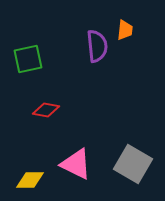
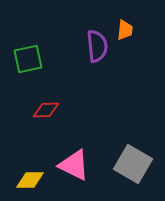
red diamond: rotated 12 degrees counterclockwise
pink triangle: moved 2 px left, 1 px down
